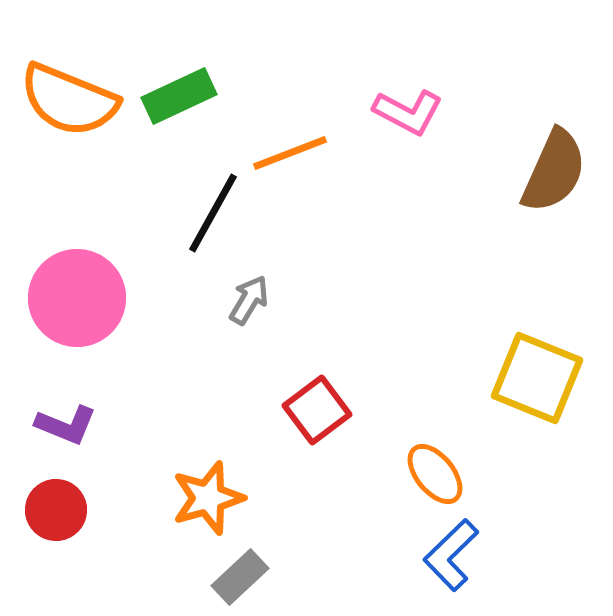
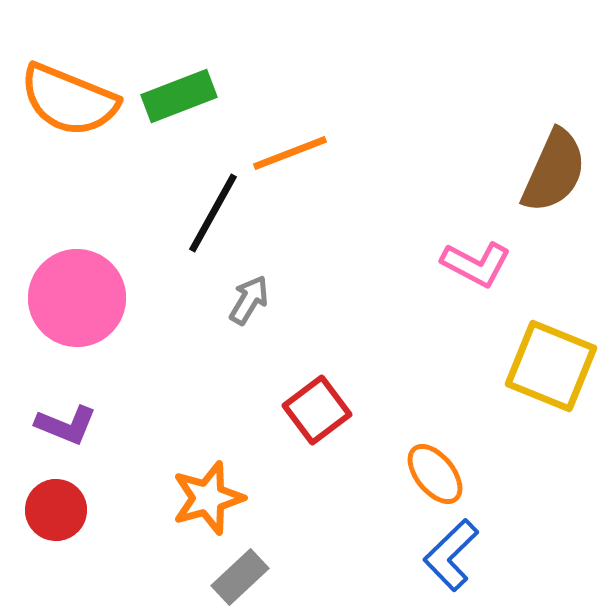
green rectangle: rotated 4 degrees clockwise
pink L-shape: moved 68 px right, 152 px down
yellow square: moved 14 px right, 12 px up
